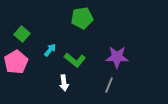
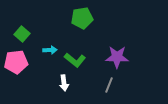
cyan arrow: rotated 48 degrees clockwise
pink pentagon: rotated 25 degrees clockwise
